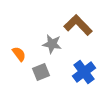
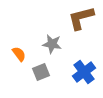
brown L-shape: moved 3 px right, 7 px up; rotated 60 degrees counterclockwise
